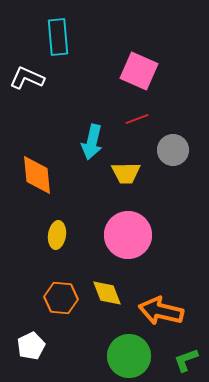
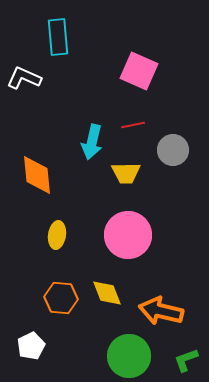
white L-shape: moved 3 px left
red line: moved 4 px left, 6 px down; rotated 10 degrees clockwise
